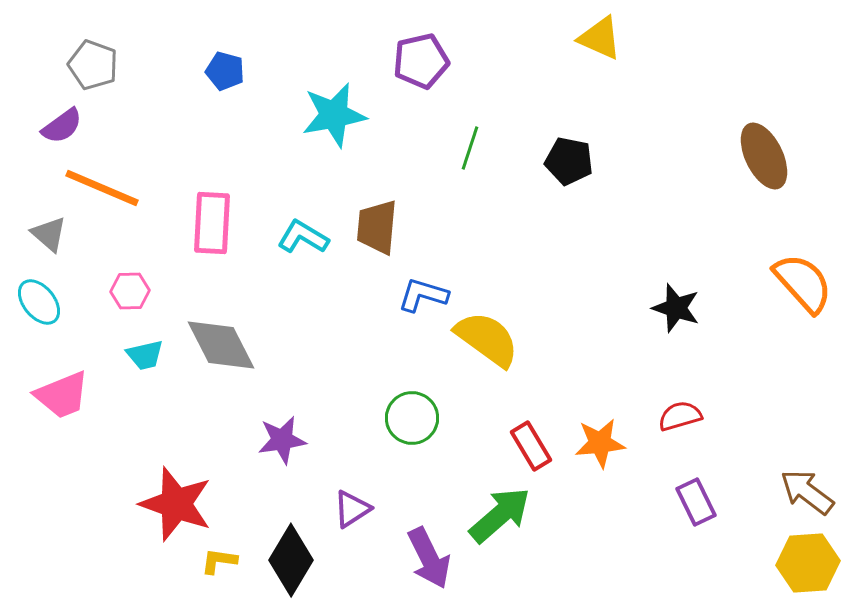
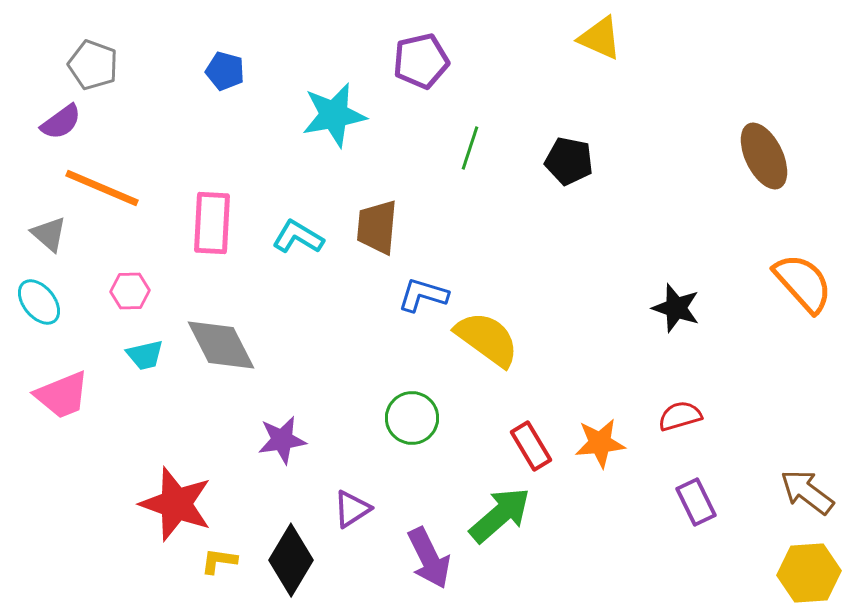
purple semicircle: moved 1 px left, 4 px up
cyan L-shape: moved 5 px left
yellow hexagon: moved 1 px right, 10 px down
